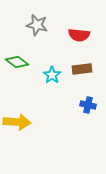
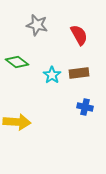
red semicircle: rotated 125 degrees counterclockwise
brown rectangle: moved 3 px left, 4 px down
blue cross: moved 3 px left, 2 px down
